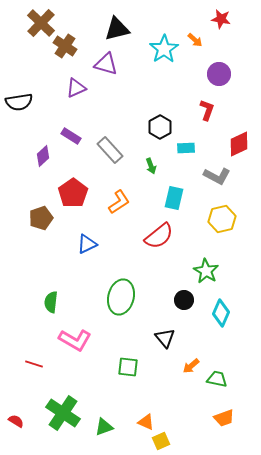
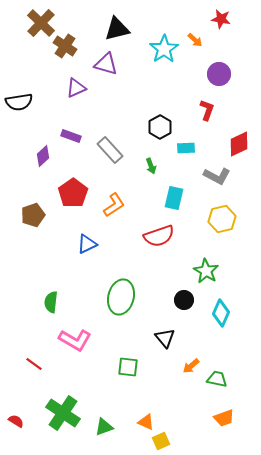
purple rectangle at (71, 136): rotated 12 degrees counterclockwise
orange L-shape at (119, 202): moved 5 px left, 3 px down
brown pentagon at (41, 218): moved 8 px left, 3 px up
red semicircle at (159, 236): rotated 20 degrees clockwise
red line at (34, 364): rotated 18 degrees clockwise
